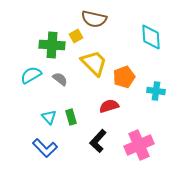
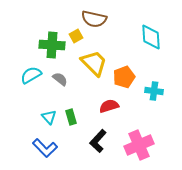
cyan cross: moved 2 px left
